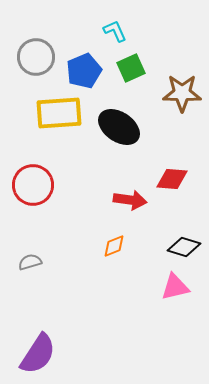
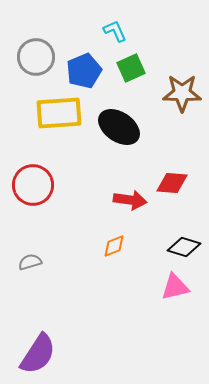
red diamond: moved 4 px down
